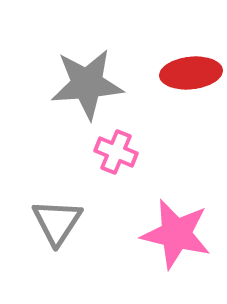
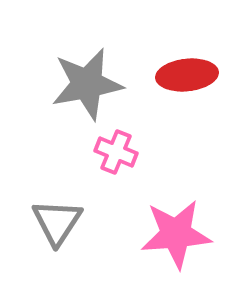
red ellipse: moved 4 px left, 2 px down
gray star: rotated 6 degrees counterclockwise
pink star: rotated 18 degrees counterclockwise
